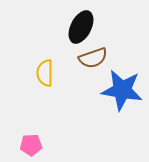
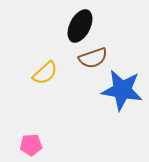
black ellipse: moved 1 px left, 1 px up
yellow semicircle: rotated 132 degrees counterclockwise
